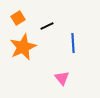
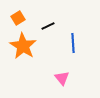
black line: moved 1 px right
orange star: moved 1 px up; rotated 16 degrees counterclockwise
